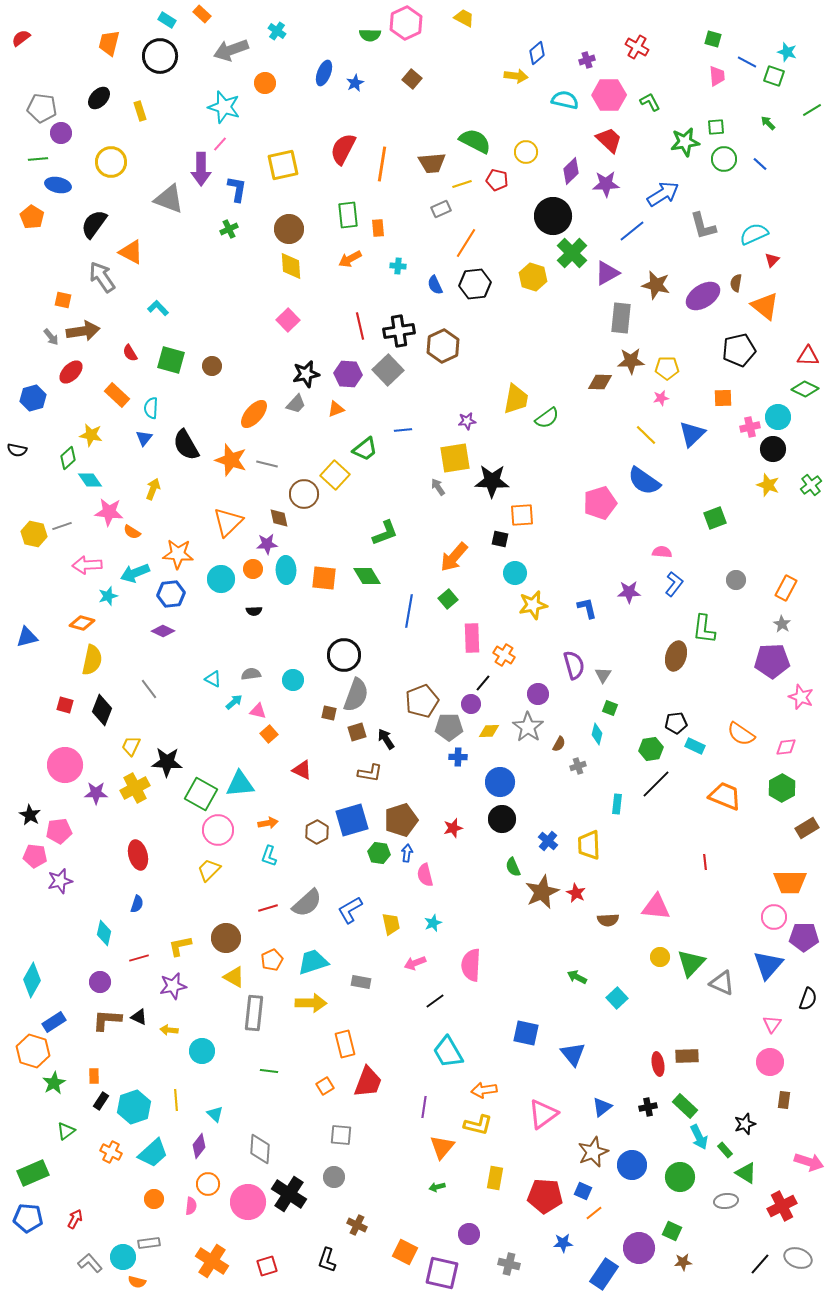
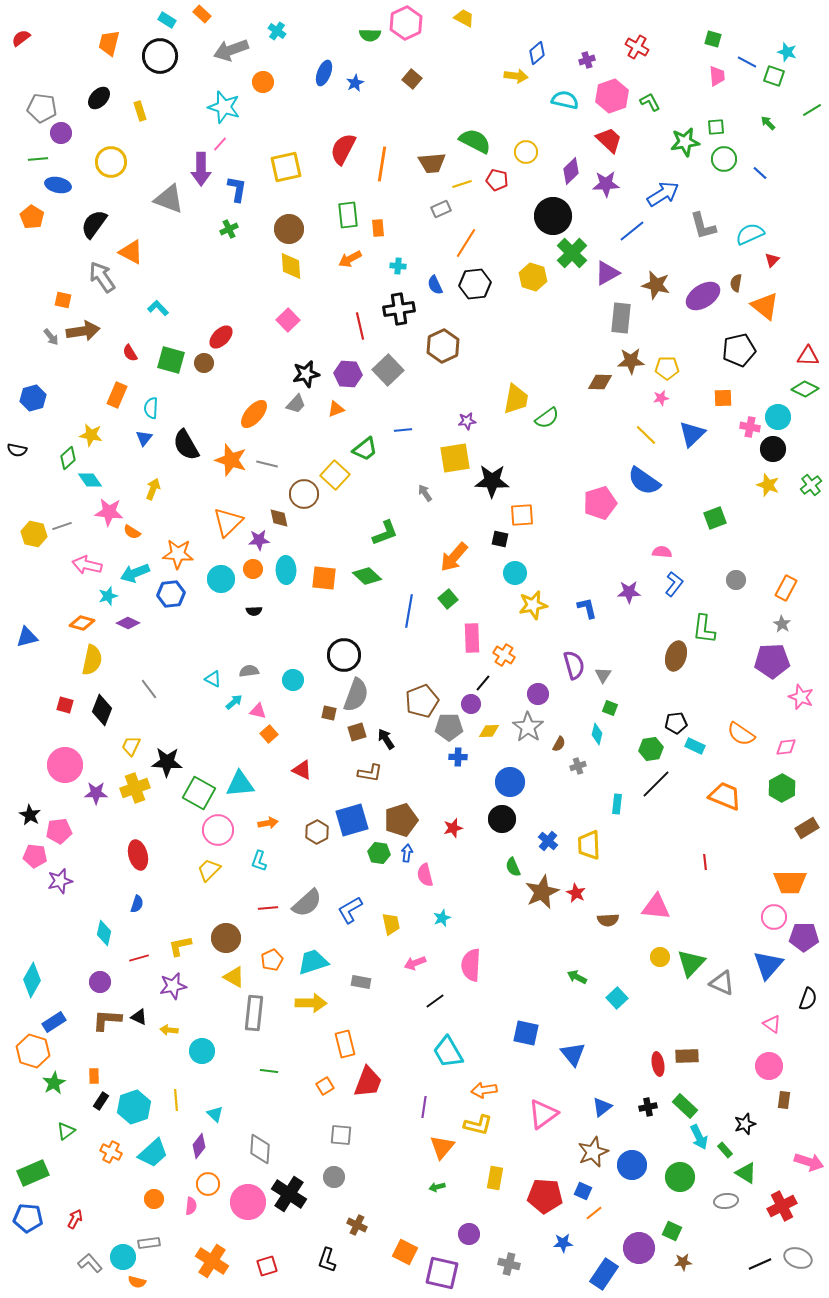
orange circle at (265, 83): moved 2 px left, 1 px up
pink hexagon at (609, 95): moved 3 px right, 1 px down; rotated 20 degrees counterclockwise
blue line at (760, 164): moved 9 px down
yellow square at (283, 165): moved 3 px right, 2 px down
cyan semicircle at (754, 234): moved 4 px left
black cross at (399, 331): moved 22 px up
brown circle at (212, 366): moved 8 px left, 3 px up
red ellipse at (71, 372): moved 150 px right, 35 px up
orange rectangle at (117, 395): rotated 70 degrees clockwise
pink cross at (750, 427): rotated 24 degrees clockwise
gray arrow at (438, 487): moved 13 px left, 6 px down
purple star at (267, 544): moved 8 px left, 4 px up
pink arrow at (87, 565): rotated 16 degrees clockwise
green diamond at (367, 576): rotated 16 degrees counterclockwise
purple diamond at (163, 631): moved 35 px left, 8 px up
gray semicircle at (251, 674): moved 2 px left, 3 px up
blue circle at (500, 782): moved 10 px right
yellow cross at (135, 788): rotated 8 degrees clockwise
green square at (201, 794): moved 2 px left, 1 px up
cyan L-shape at (269, 856): moved 10 px left, 5 px down
red line at (268, 908): rotated 12 degrees clockwise
cyan star at (433, 923): moved 9 px right, 5 px up
pink triangle at (772, 1024): rotated 30 degrees counterclockwise
pink circle at (770, 1062): moved 1 px left, 4 px down
black line at (760, 1264): rotated 25 degrees clockwise
